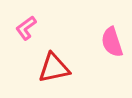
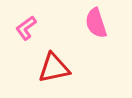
pink semicircle: moved 16 px left, 19 px up
